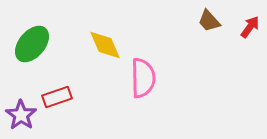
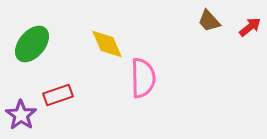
red arrow: rotated 15 degrees clockwise
yellow diamond: moved 2 px right, 1 px up
red rectangle: moved 1 px right, 2 px up
